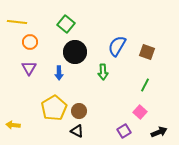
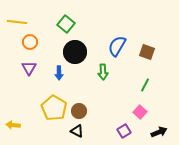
yellow pentagon: rotated 10 degrees counterclockwise
